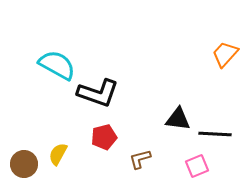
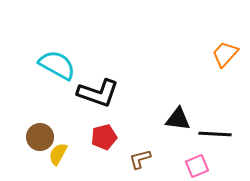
brown circle: moved 16 px right, 27 px up
